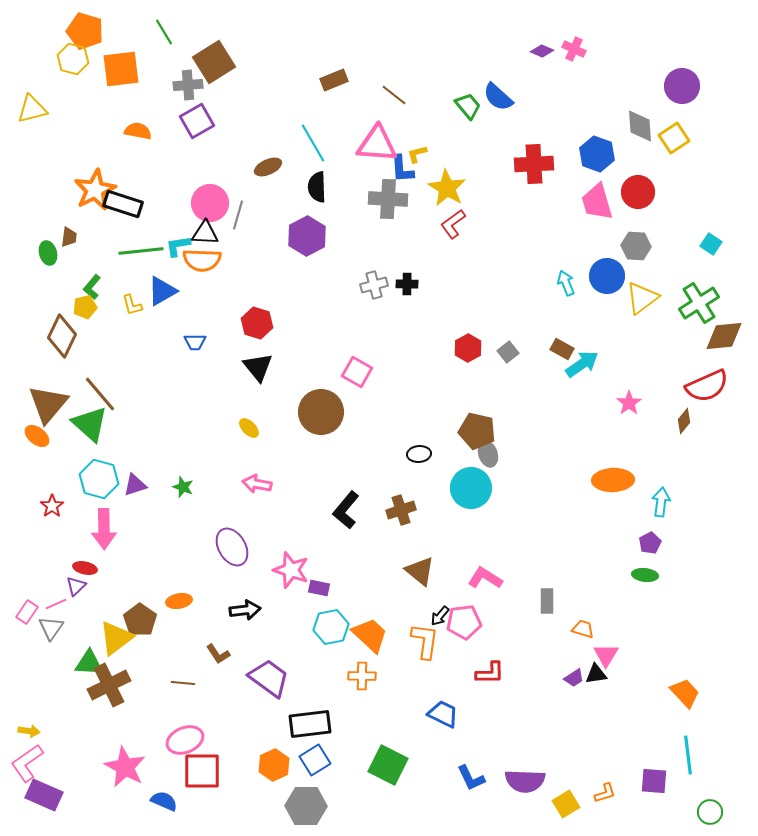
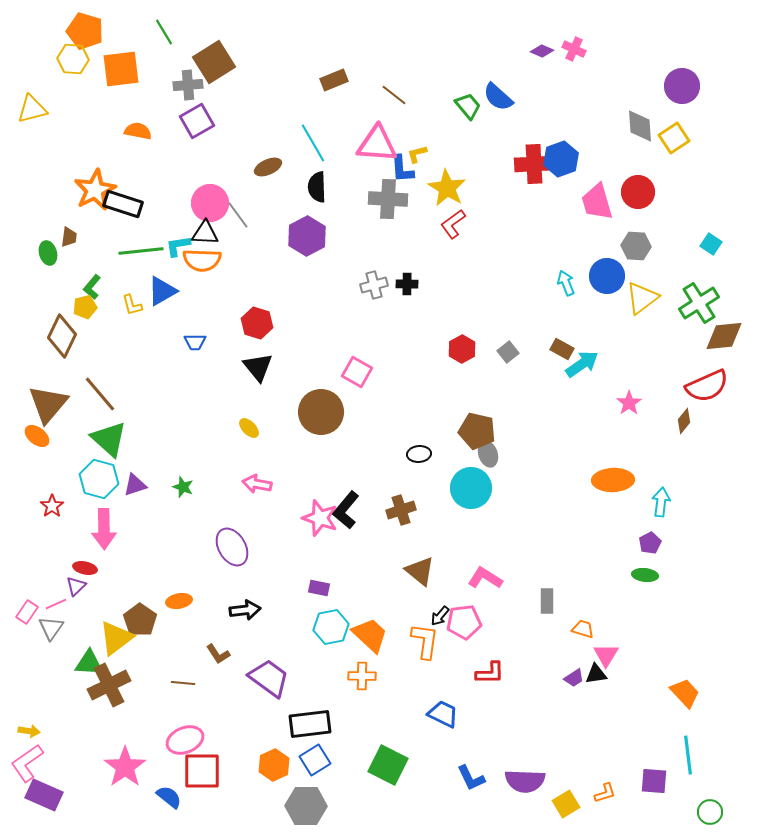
yellow hexagon at (73, 59): rotated 12 degrees counterclockwise
blue hexagon at (597, 154): moved 36 px left, 5 px down; rotated 20 degrees clockwise
gray line at (238, 215): rotated 52 degrees counterclockwise
red hexagon at (468, 348): moved 6 px left, 1 px down
green triangle at (90, 424): moved 19 px right, 15 px down
pink star at (291, 570): moved 29 px right, 52 px up
pink star at (125, 767): rotated 9 degrees clockwise
blue semicircle at (164, 801): moved 5 px right, 4 px up; rotated 16 degrees clockwise
